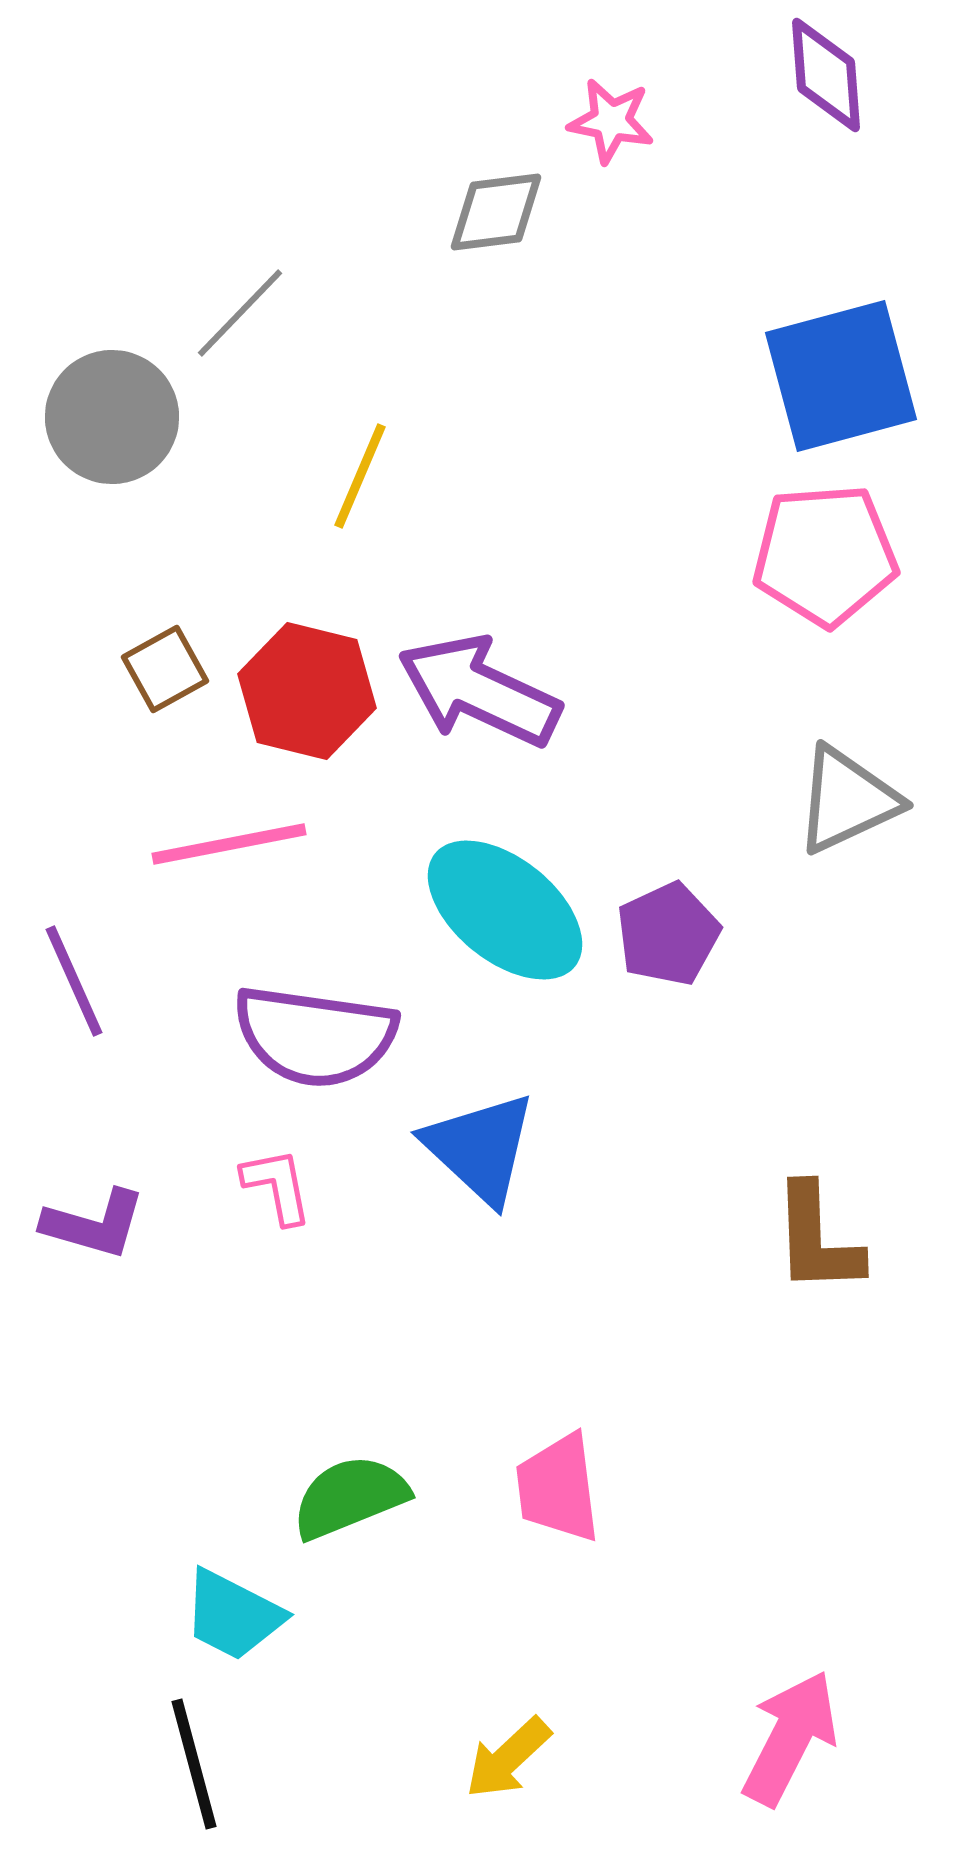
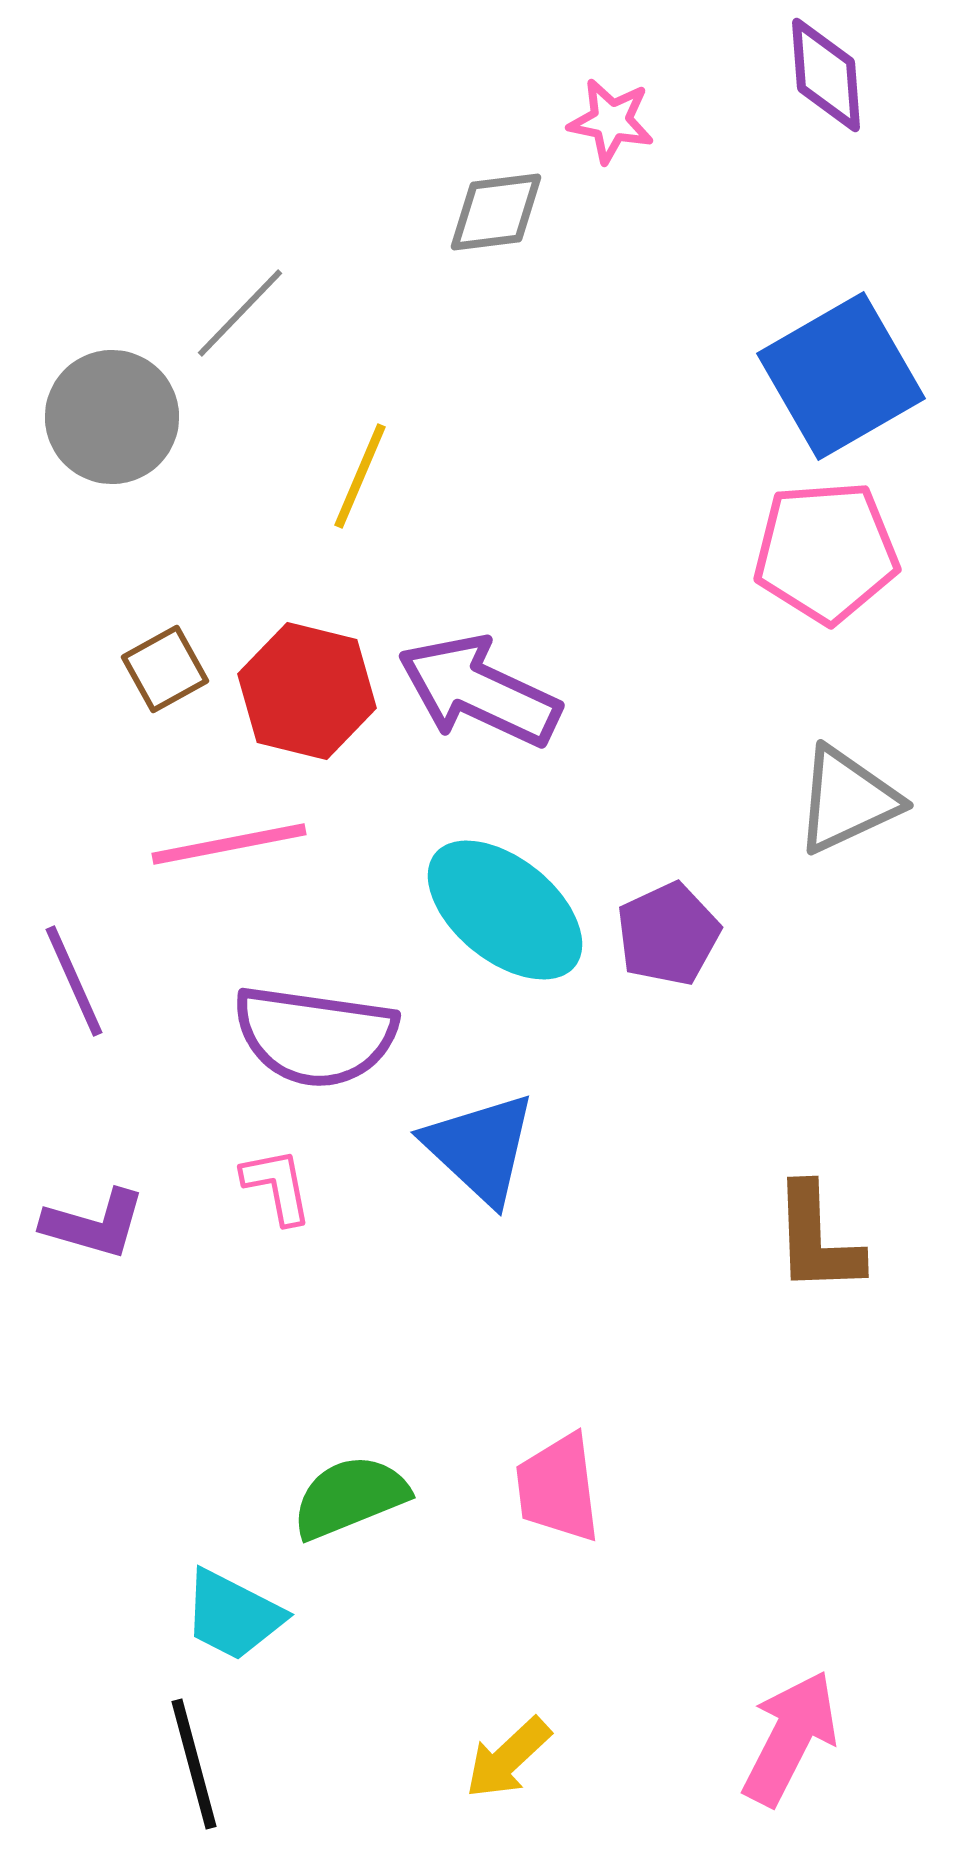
blue square: rotated 15 degrees counterclockwise
pink pentagon: moved 1 px right, 3 px up
